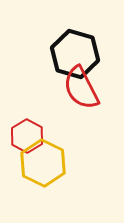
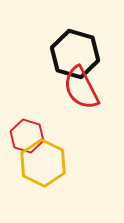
red hexagon: rotated 12 degrees counterclockwise
